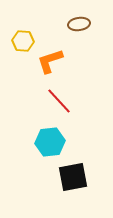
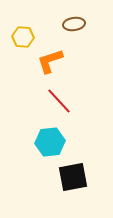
brown ellipse: moved 5 px left
yellow hexagon: moved 4 px up
